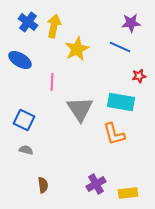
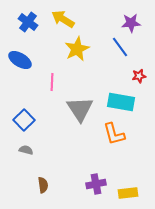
yellow arrow: moved 9 px right, 7 px up; rotated 70 degrees counterclockwise
blue line: rotated 30 degrees clockwise
blue square: rotated 20 degrees clockwise
purple cross: rotated 18 degrees clockwise
